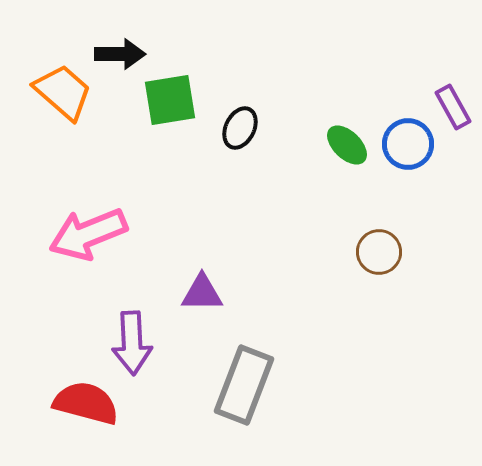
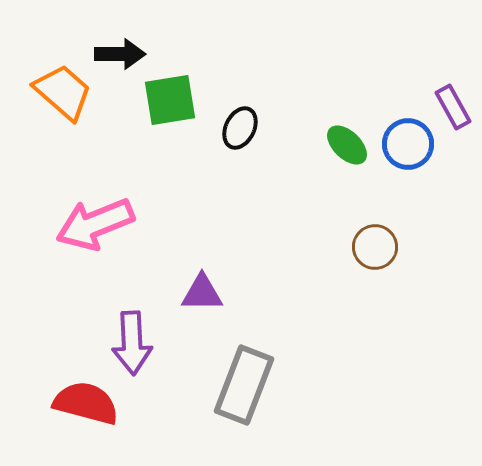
pink arrow: moved 7 px right, 10 px up
brown circle: moved 4 px left, 5 px up
